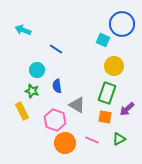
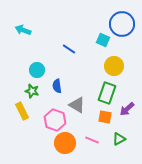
blue line: moved 13 px right
